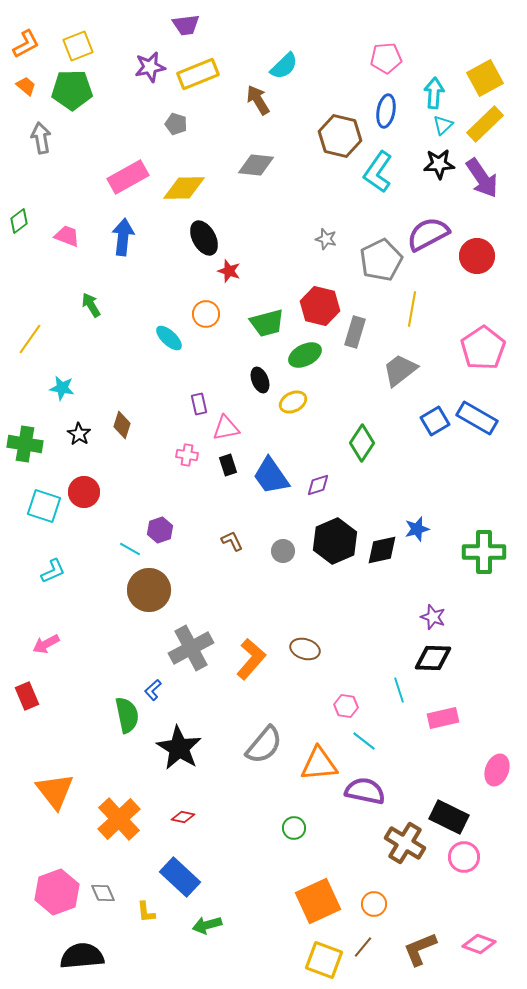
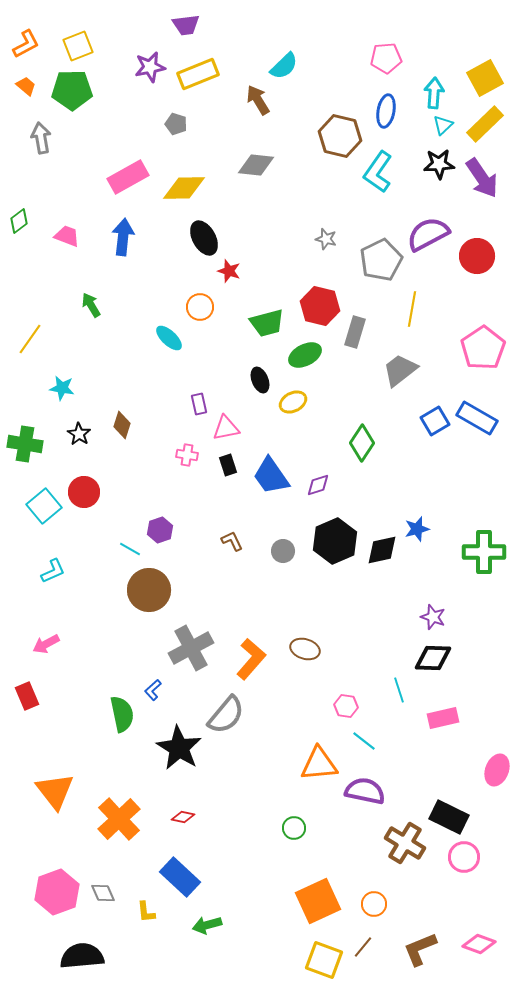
orange circle at (206, 314): moved 6 px left, 7 px up
cyan square at (44, 506): rotated 32 degrees clockwise
green semicircle at (127, 715): moved 5 px left, 1 px up
gray semicircle at (264, 745): moved 38 px left, 30 px up
